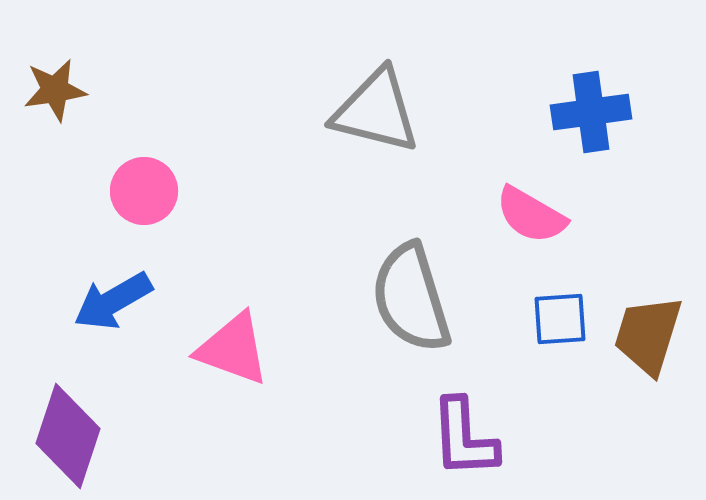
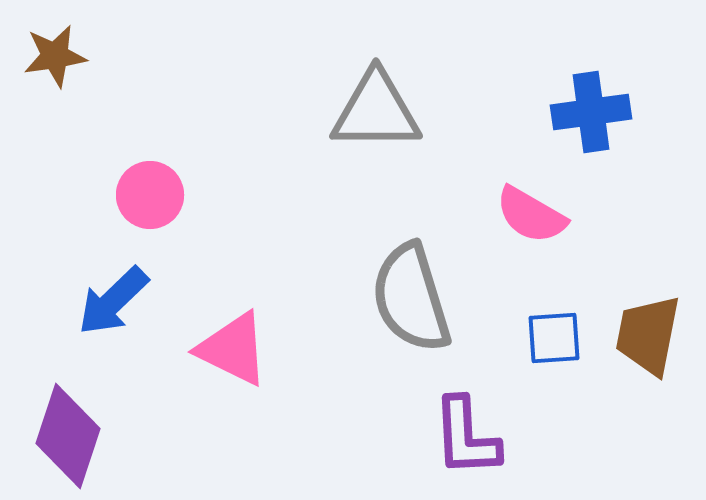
brown star: moved 34 px up
gray triangle: rotated 14 degrees counterclockwise
pink circle: moved 6 px right, 4 px down
blue arrow: rotated 14 degrees counterclockwise
blue square: moved 6 px left, 19 px down
brown trapezoid: rotated 6 degrees counterclockwise
pink triangle: rotated 6 degrees clockwise
purple L-shape: moved 2 px right, 1 px up
